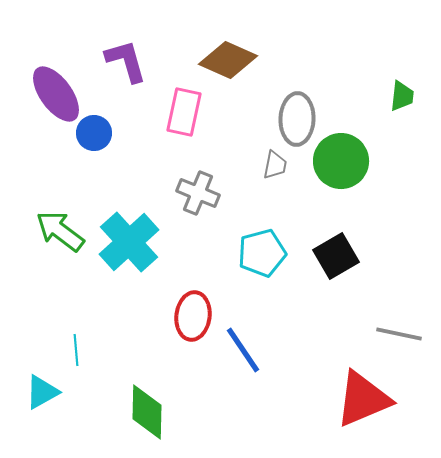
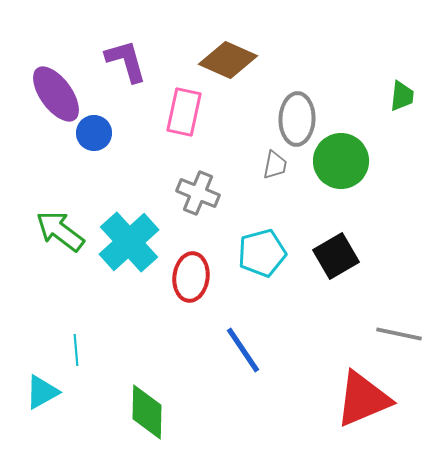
red ellipse: moved 2 px left, 39 px up
